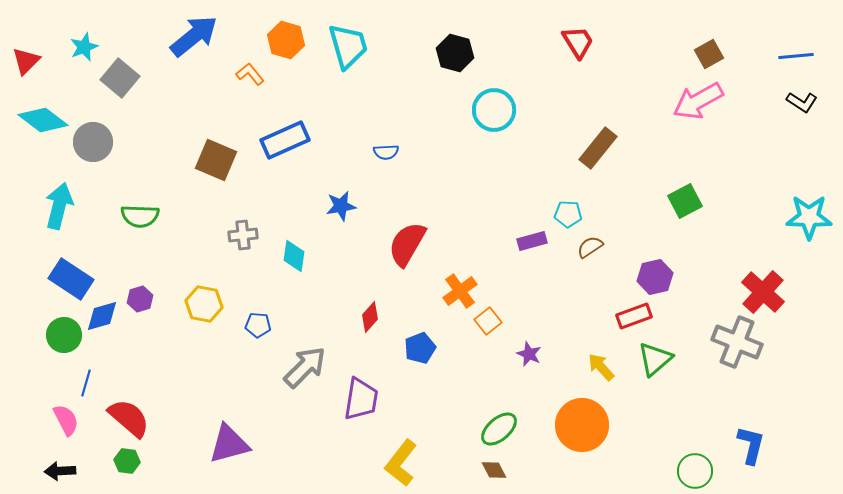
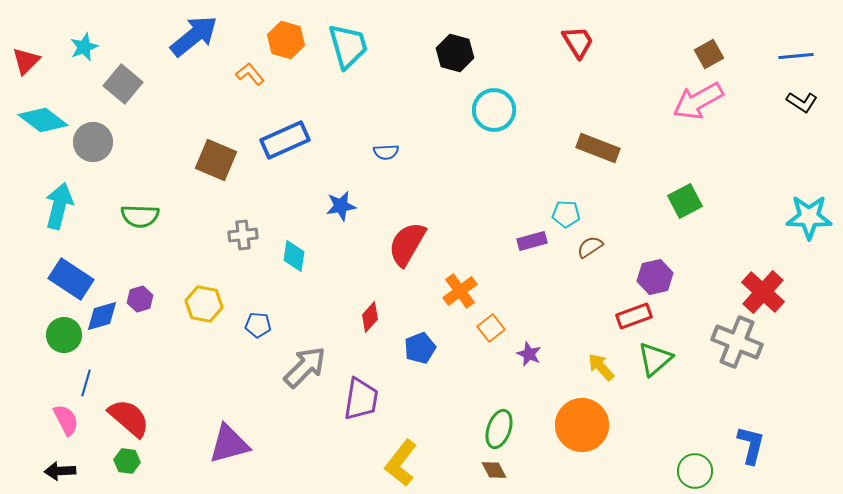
gray square at (120, 78): moved 3 px right, 6 px down
brown rectangle at (598, 148): rotated 72 degrees clockwise
cyan pentagon at (568, 214): moved 2 px left
orange square at (488, 321): moved 3 px right, 7 px down
green ellipse at (499, 429): rotated 30 degrees counterclockwise
